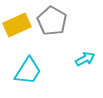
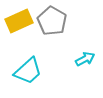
yellow rectangle: moved 2 px right, 4 px up
cyan trapezoid: rotated 16 degrees clockwise
